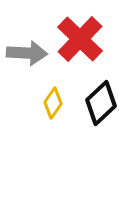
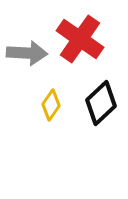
red cross: rotated 9 degrees counterclockwise
yellow diamond: moved 2 px left, 2 px down
